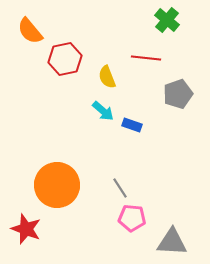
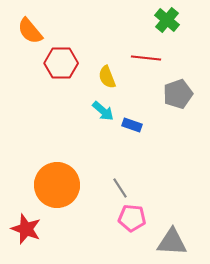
red hexagon: moved 4 px left, 4 px down; rotated 12 degrees clockwise
